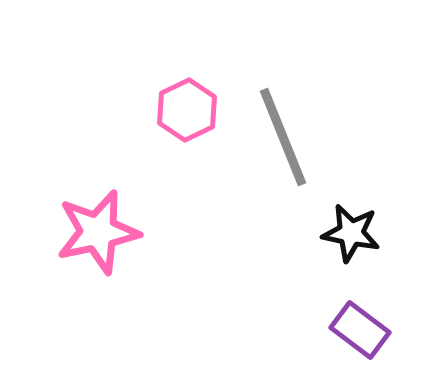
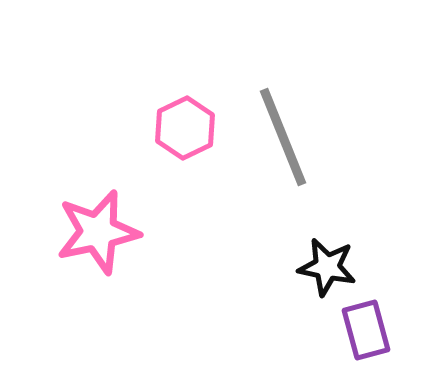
pink hexagon: moved 2 px left, 18 px down
black star: moved 24 px left, 34 px down
purple rectangle: moved 6 px right; rotated 38 degrees clockwise
